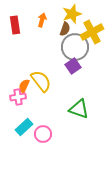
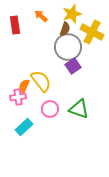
orange arrow: moved 1 px left, 4 px up; rotated 64 degrees counterclockwise
yellow cross: rotated 35 degrees counterclockwise
gray circle: moved 7 px left
pink circle: moved 7 px right, 25 px up
